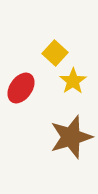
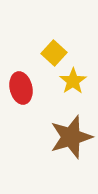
yellow square: moved 1 px left
red ellipse: rotated 48 degrees counterclockwise
